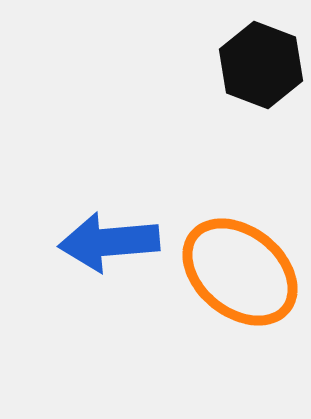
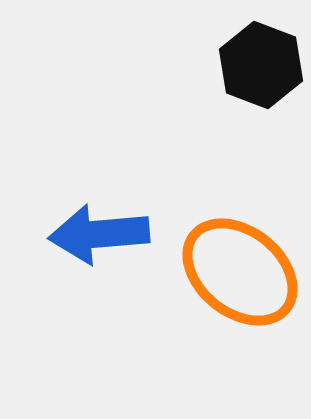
blue arrow: moved 10 px left, 8 px up
